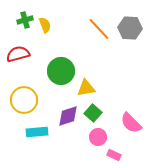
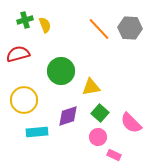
yellow triangle: moved 5 px right, 1 px up
green square: moved 7 px right
